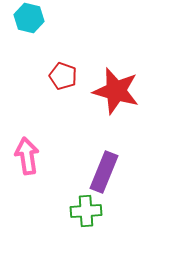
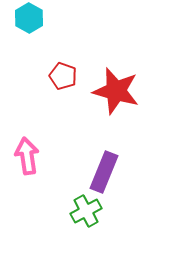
cyan hexagon: rotated 16 degrees clockwise
green cross: rotated 24 degrees counterclockwise
